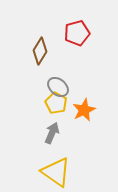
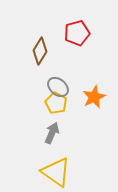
orange star: moved 10 px right, 13 px up
